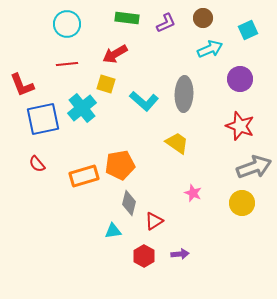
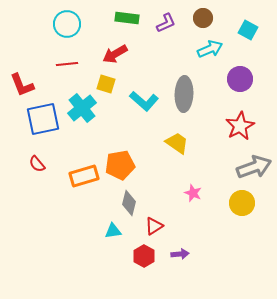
cyan square: rotated 36 degrees counterclockwise
red star: rotated 24 degrees clockwise
red triangle: moved 5 px down
